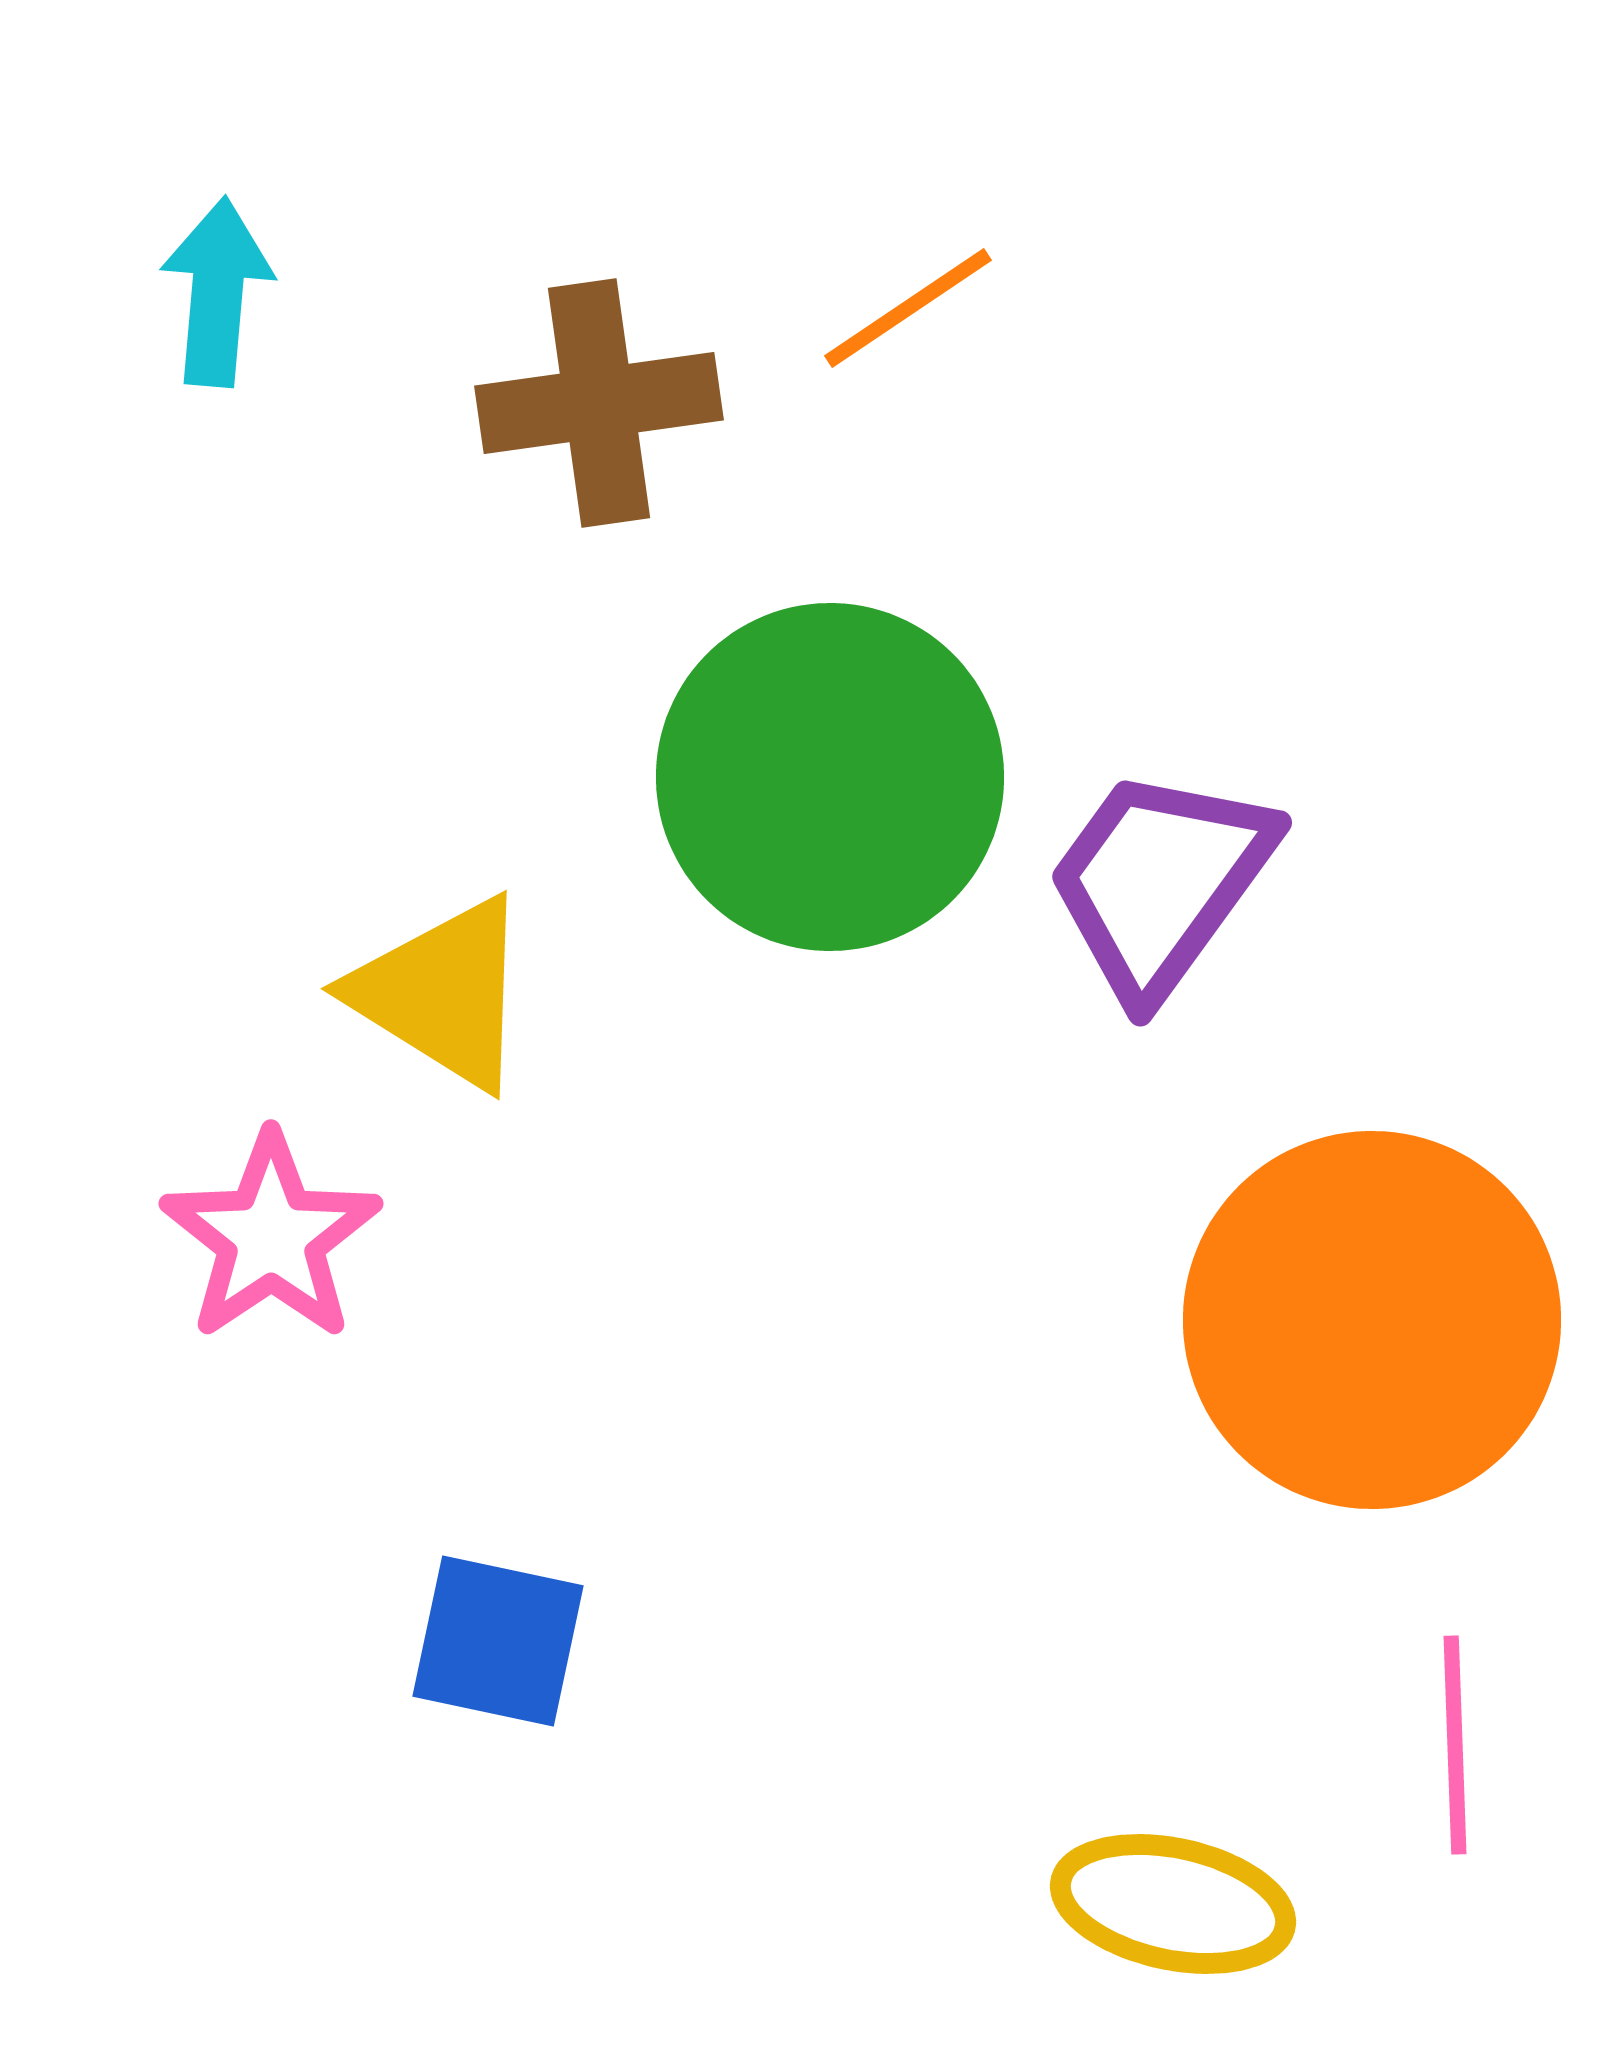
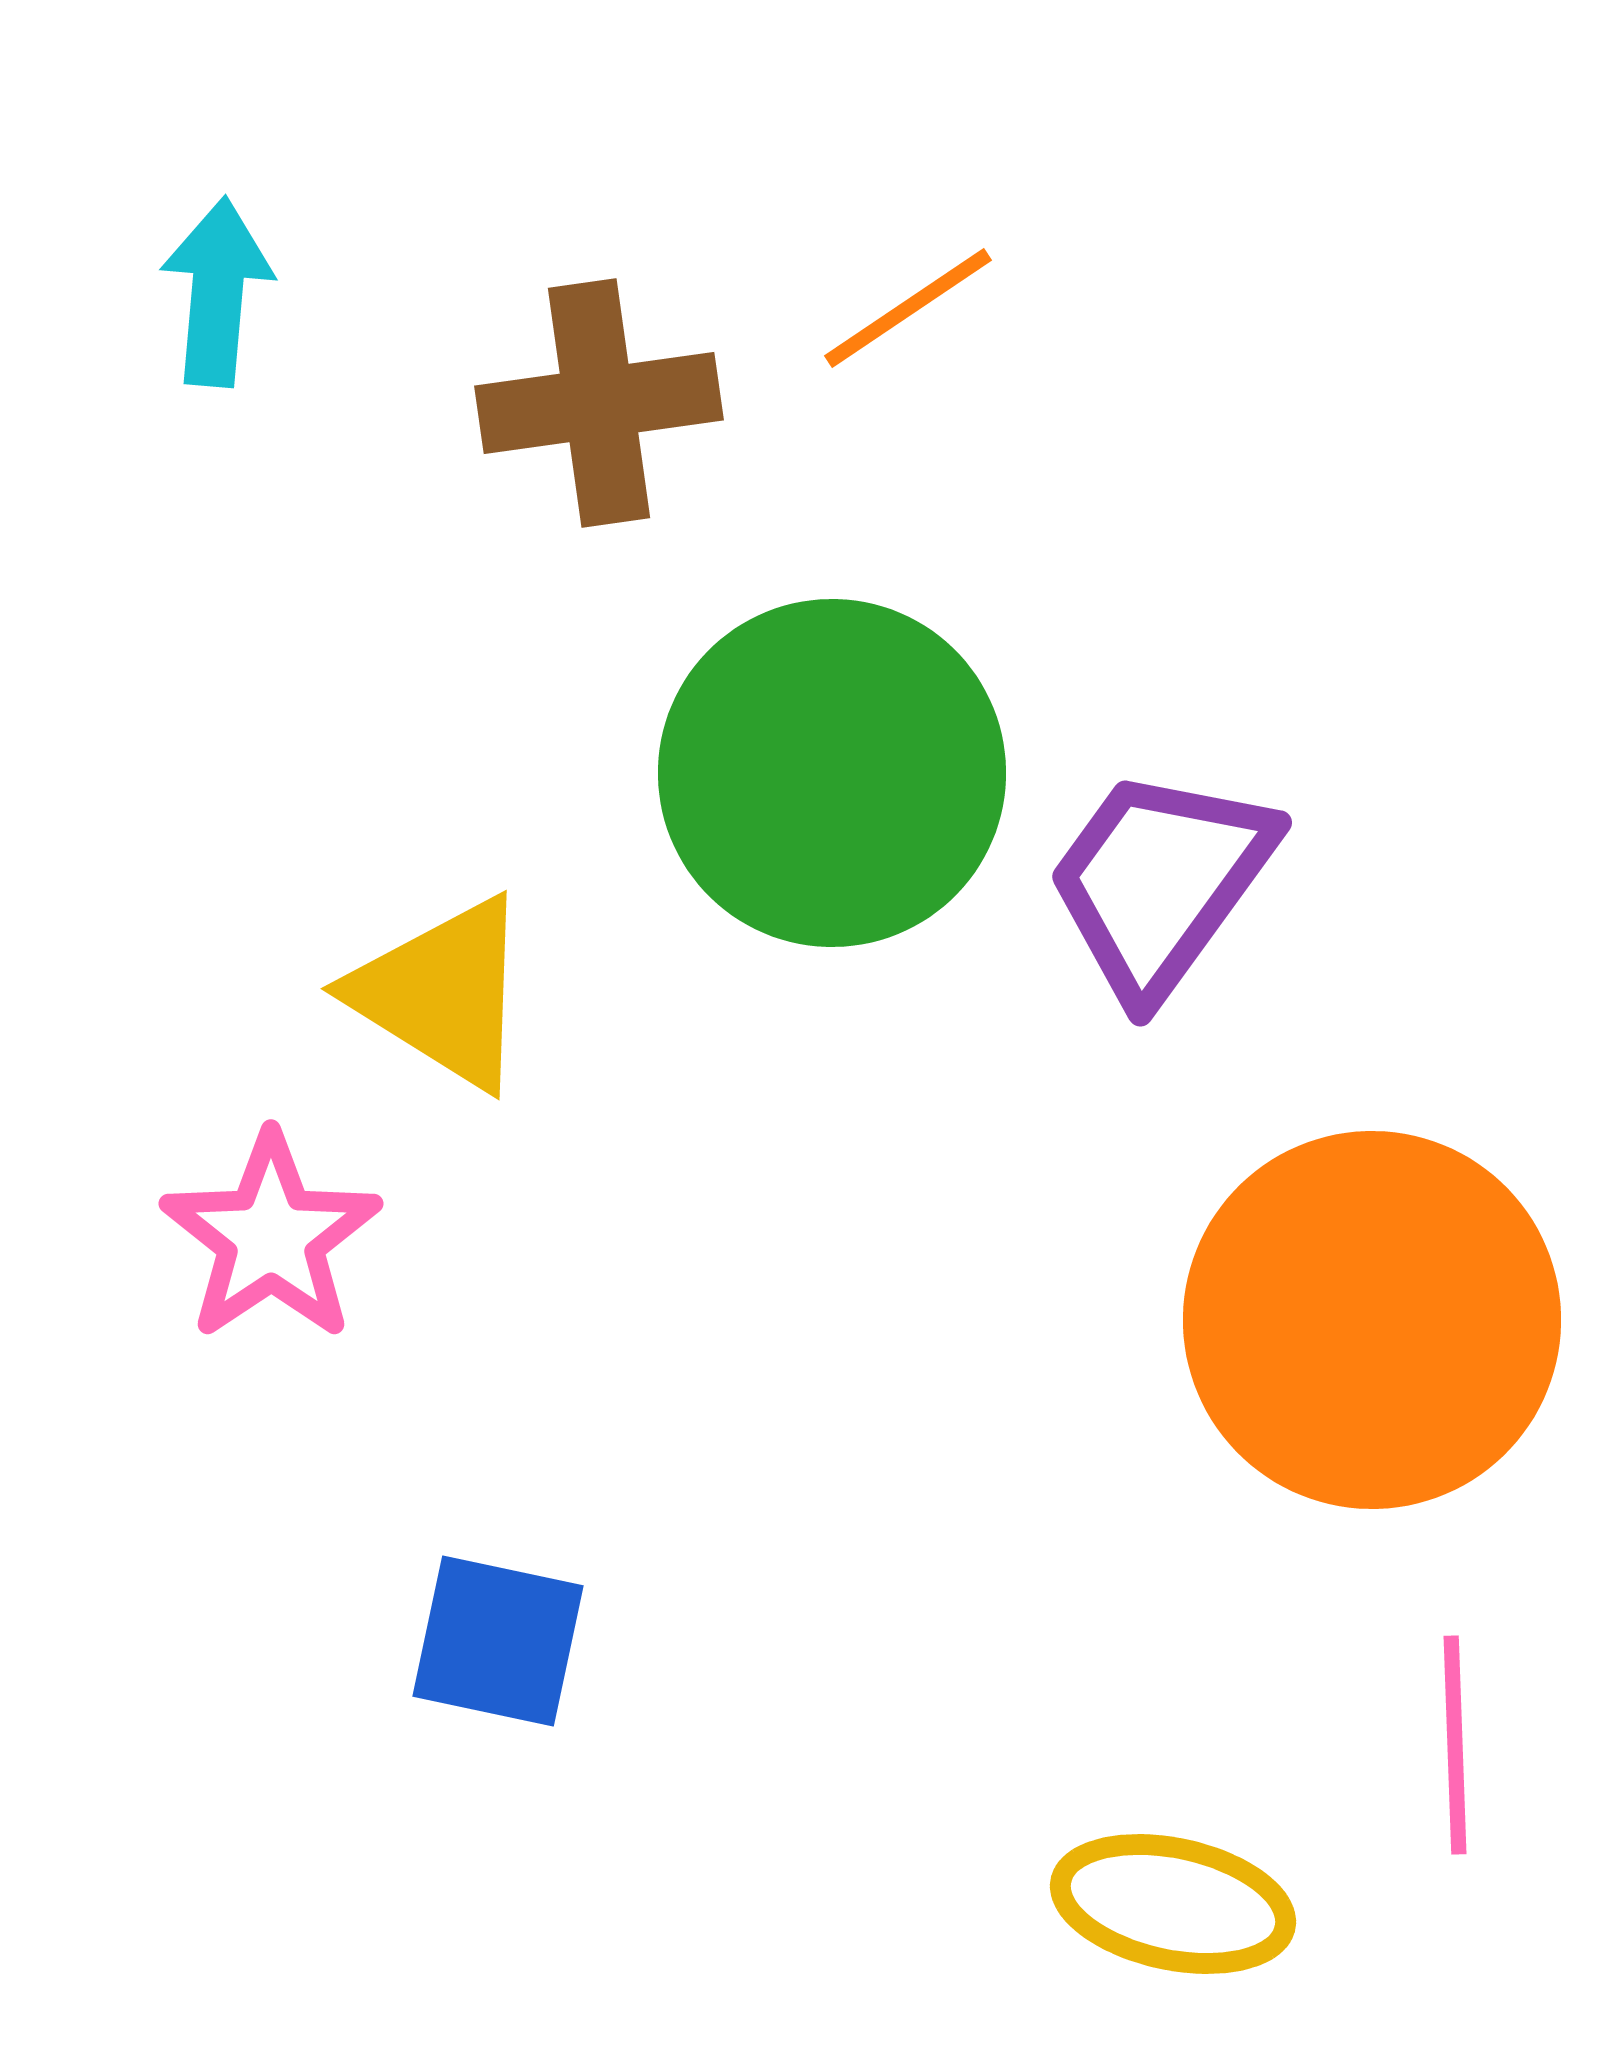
green circle: moved 2 px right, 4 px up
